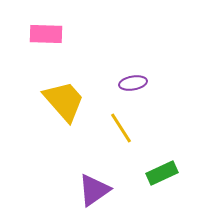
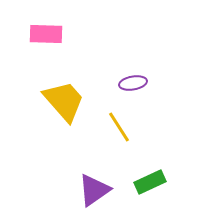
yellow line: moved 2 px left, 1 px up
green rectangle: moved 12 px left, 9 px down
